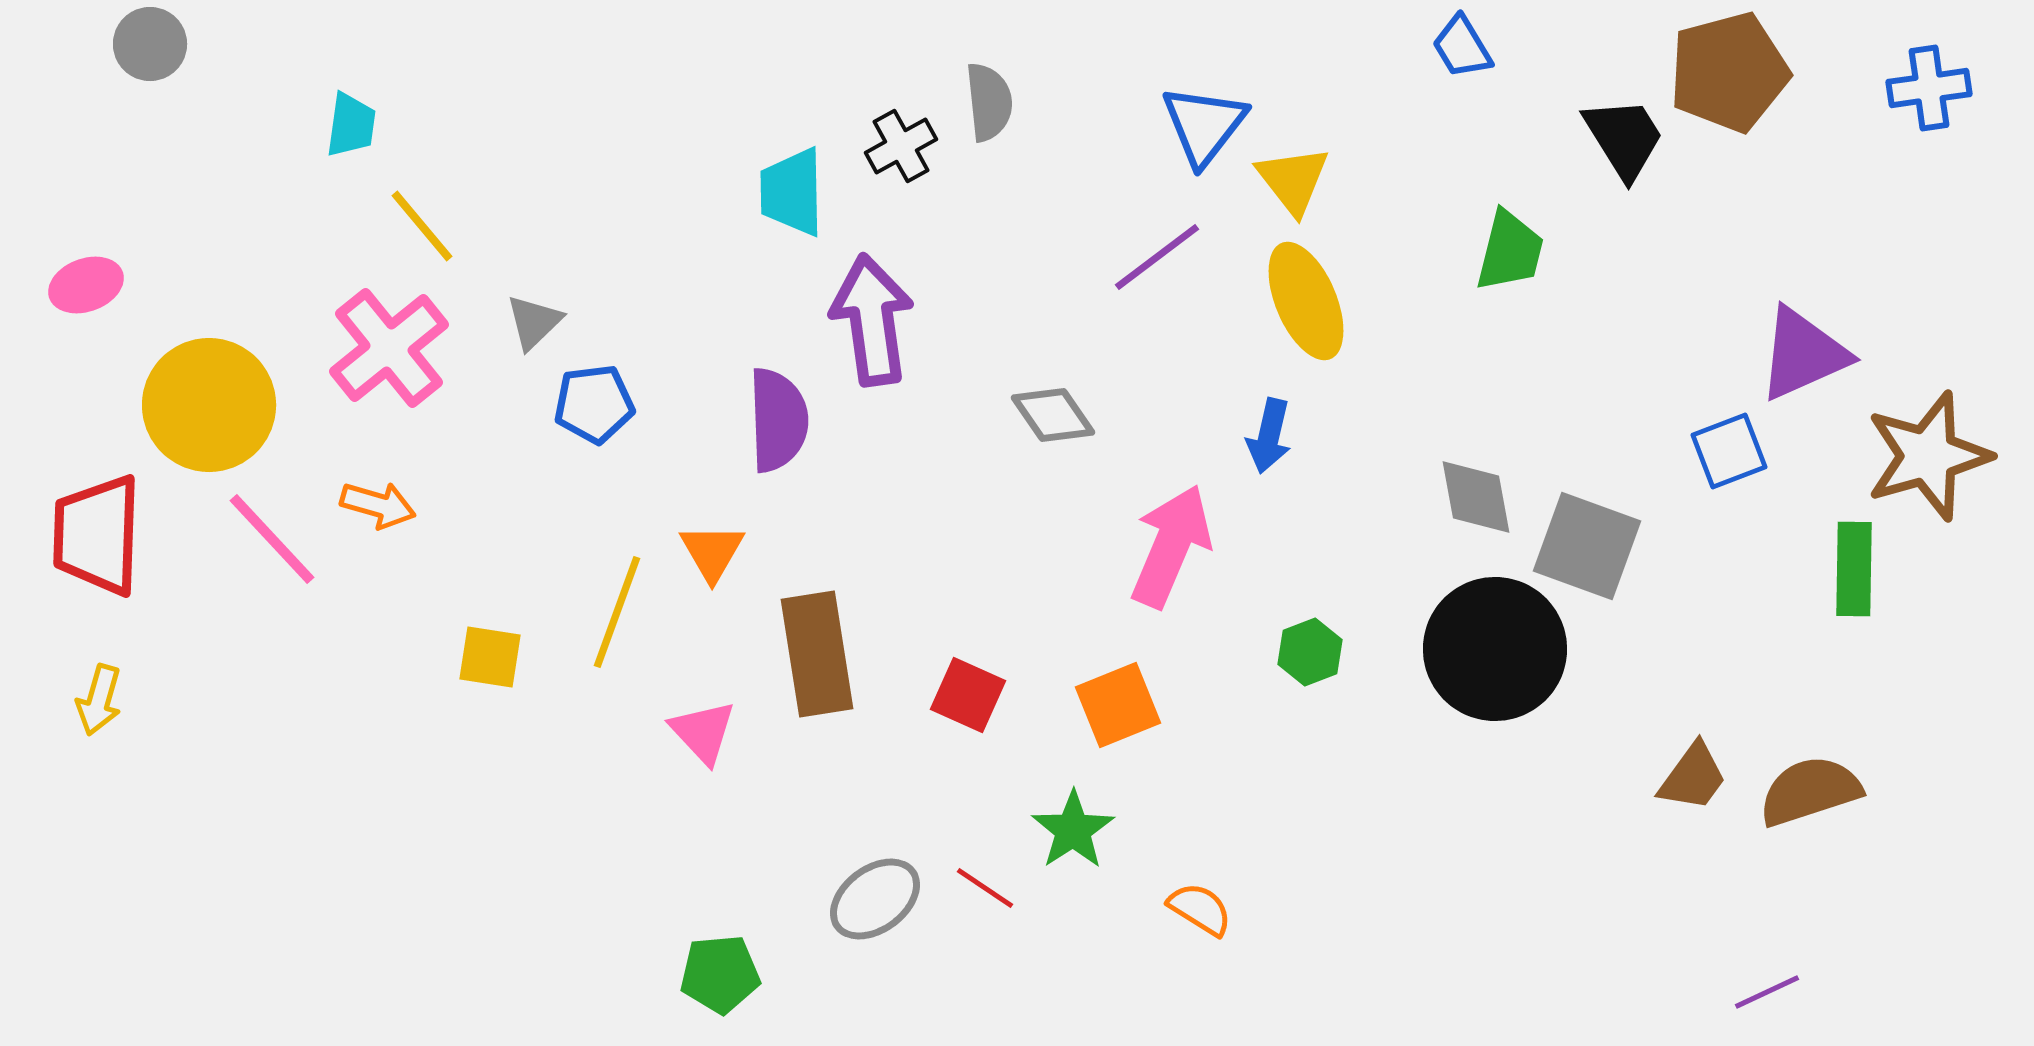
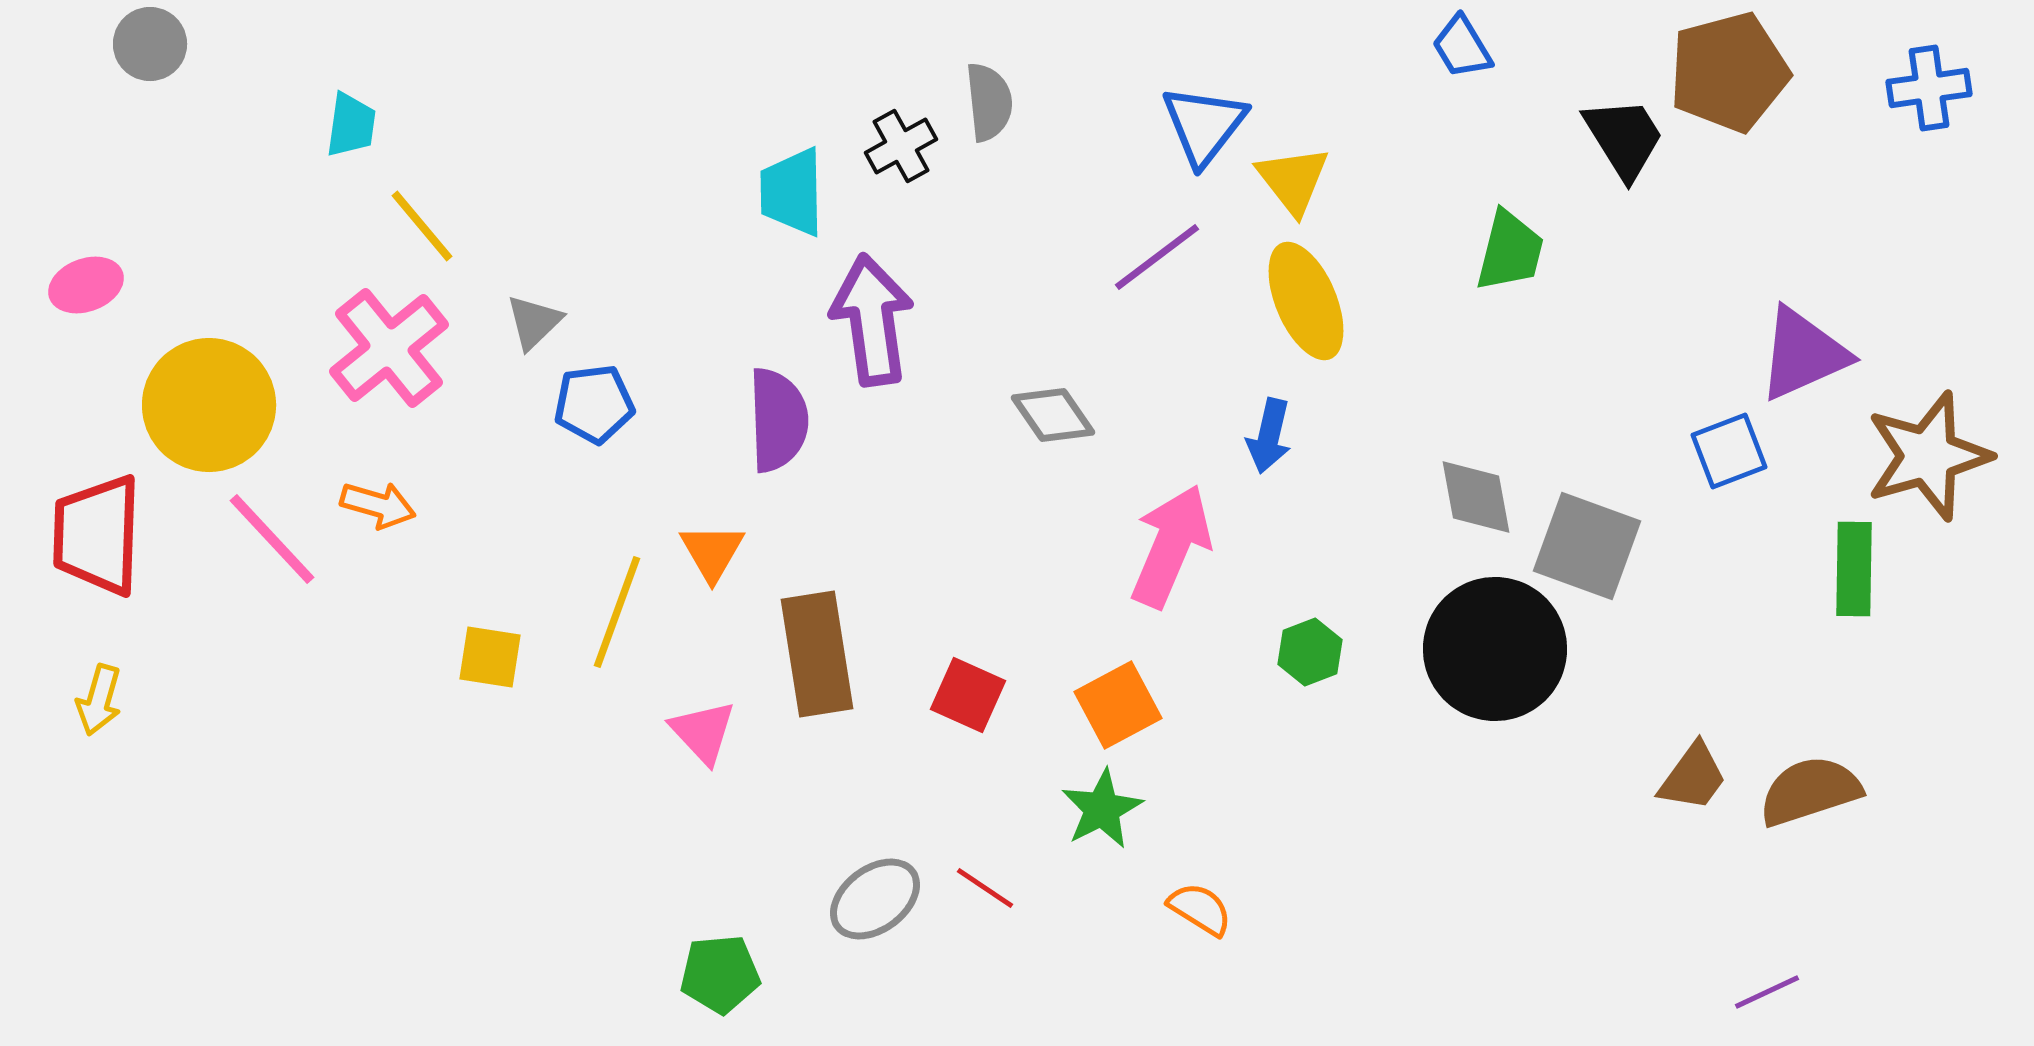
orange square at (1118, 705): rotated 6 degrees counterclockwise
green star at (1073, 830): moved 29 px right, 21 px up; rotated 6 degrees clockwise
